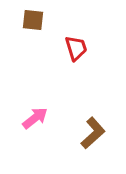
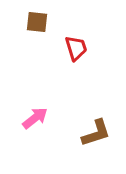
brown square: moved 4 px right, 2 px down
brown L-shape: moved 3 px right; rotated 24 degrees clockwise
